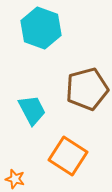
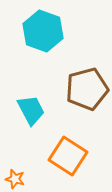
cyan hexagon: moved 2 px right, 3 px down
cyan trapezoid: moved 1 px left
